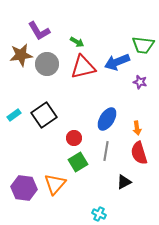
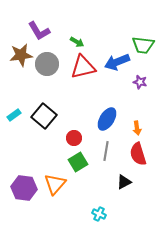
black square: moved 1 px down; rotated 15 degrees counterclockwise
red semicircle: moved 1 px left, 1 px down
